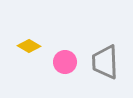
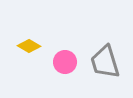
gray trapezoid: rotated 15 degrees counterclockwise
